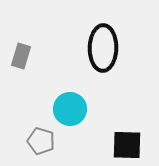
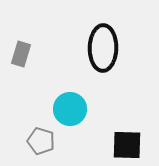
gray rectangle: moved 2 px up
